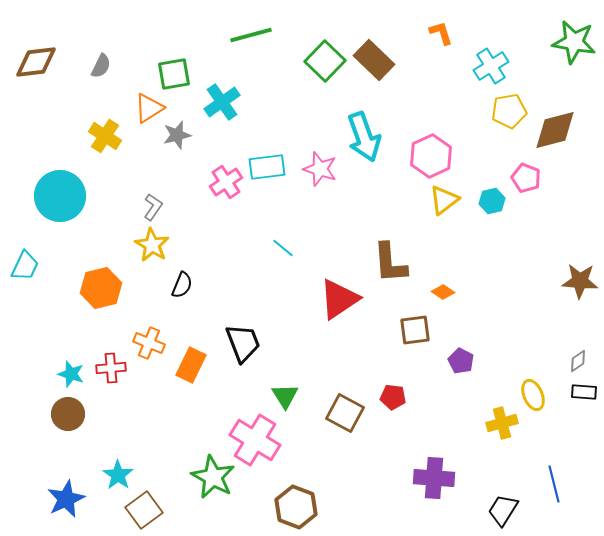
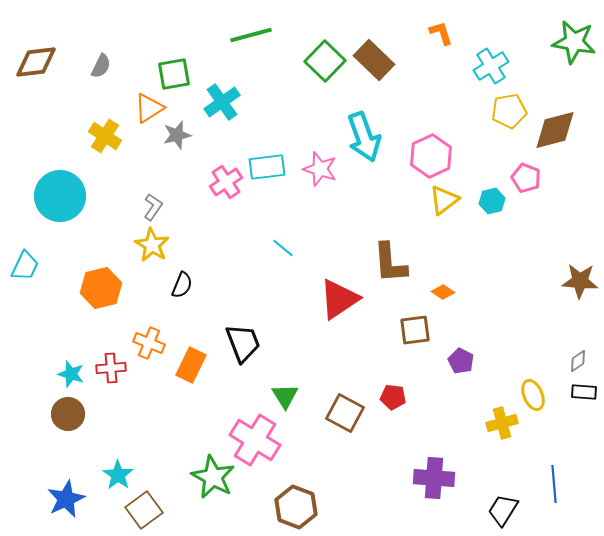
blue line at (554, 484): rotated 9 degrees clockwise
